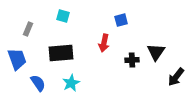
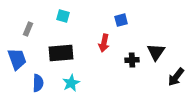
blue semicircle: rotated 36 degrees clockwise
